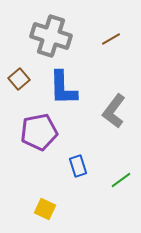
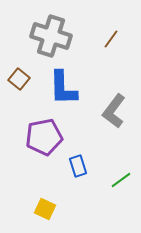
brown line: rotated 24 degrees counterclockwise
brown square: rotated 10 degrees counterclockwise
purple pentagon: moved 5 px right, 5 px down
